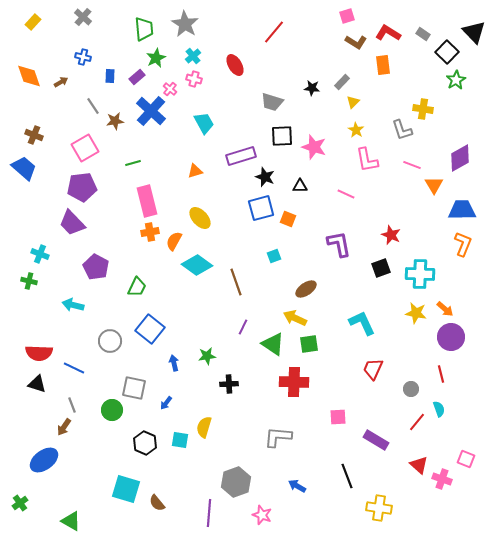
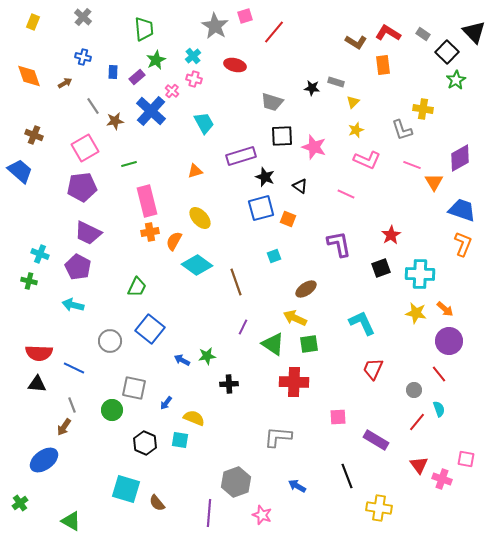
pink square at (347, 16): moved 102 px left
yellow rectangle at (33, 22): rotated 21 degrees counterclockwise
gray star at (185, 24): moved 30 px right, 2 px down
green star at (156, 58): moved 2 px down
red ellipse at (235, 65): rotated 45 degrees counterclockwise
blue rectangle at (110, 76): moved 3 px right, 4 px up
brown arrow at (61, 82): moved 4 px right, 1 px down
gray rectangle at (342, 82): moved 6 px left; rotated 63 degrees clockwise
pink cross at (170, 89): moved 2 px right, 2 px down
yellow star at (356, 130): rotated 21 degrees clockwise
pink L-shape at (367, 160): rotated 56 degrees counterclockwise
green line at (133, 163): moved 4 px left, 1 px down
blue trapezoid at (24, 168): moved 4 px left, 3 px down
orange triangle at (434, 185): moved 3 px up
black triangle at (300, 186): rotated 35 degrees clockwise
blue trapezoid at (462, 210): rotated 20 degrees clockwise
purple trapezoid at (72, 223): moved 16 px right, 10 px down; rotated 20 degrees counterclockwise
red star at (391, 235): rotated 18 degrees clockwise
purple pentagon at (96, 267): moved 18 px left
purple circle at (451, 337): moved 2 px left, 4 px down
blue arrow at (174, 363): moved 8 px right, 3 px up; rotated 49 degrees counterclockwise
red line at (441, 374): moved 2 px left; rotated 24 degrees counterclockwise
black triangle at (37, 384): rotated 12 degrees counterclockwise
gray circle at (411, 389): moved 3 px right, 1 px down
yellow semicircle at (204, 427): moved 10 px left, 9 px up; rotated 95 degrees clockwise
pink square at (466, 459): rotated 12 degrees counterclockwise
red triangle at (419, 465): rotated 12 degrees clockwise
